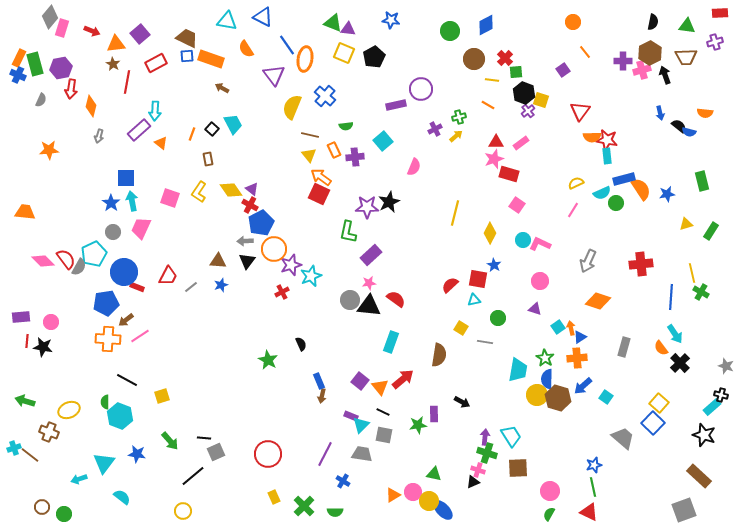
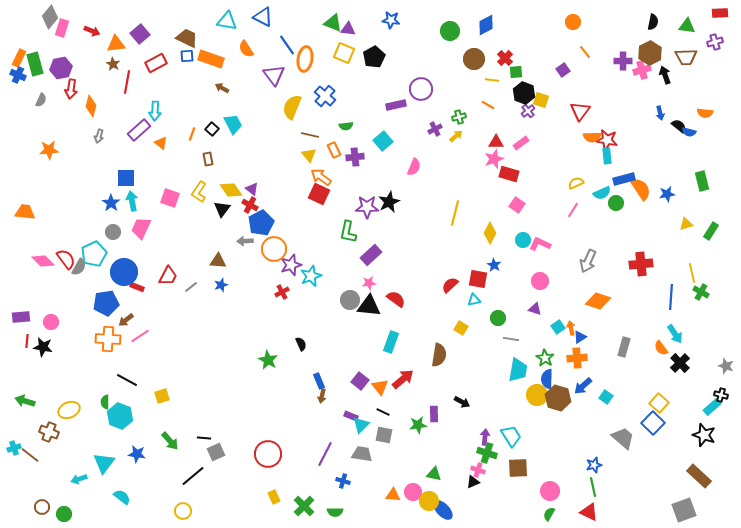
black triangle at (247, 261): moved 25 px left, 52 px up
gray line at (485, 342): moved 26 px right, 3 px up
blue cross at (343, 481): rotated 16 degrees counterclockwise
orange triangle at (393, 495): rotated 35 degrees clockwise
